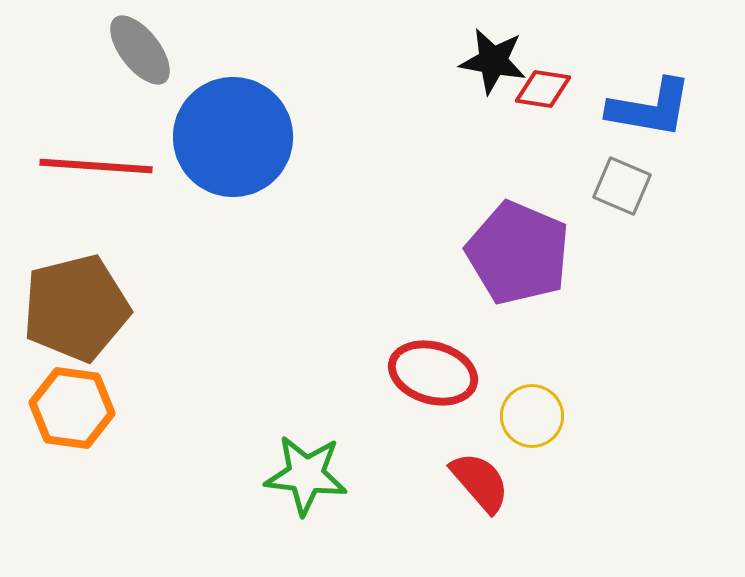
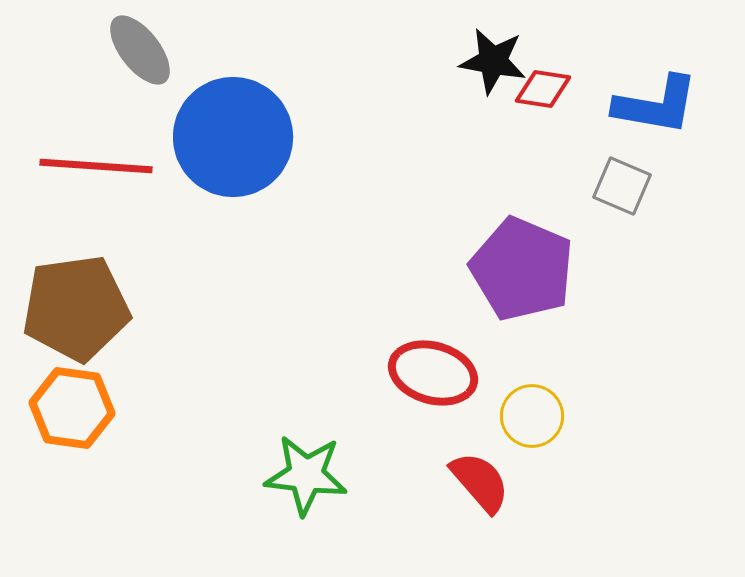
blue L-shape: moved 6 px right, 3 px up
purple pentagon: moved 4 px right, 16 px down
brown pentagon: rotated 6 degrees clockwise
